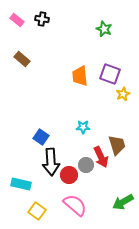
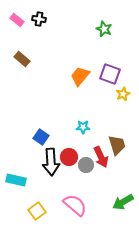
black cross: moved 3 px left
orange trapezoid: rotated 45 degrees clockwise
red circle: moved 18 px up
cyan rectangle: moved 5 px left, 4 px up
yellow square: rotated 18 degrees clockwise
